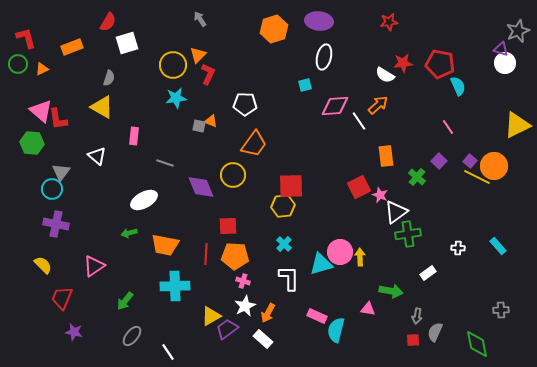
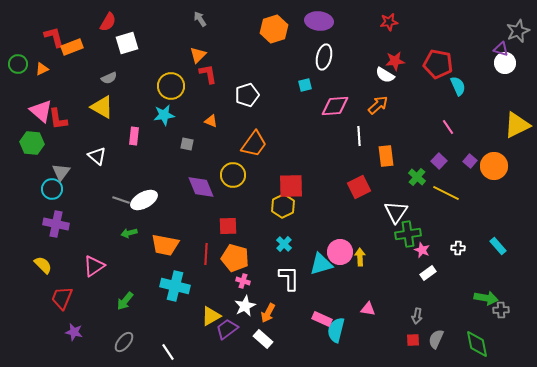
red L-shape at (26, 38): moved 28 px right, 1 px up
red star at (403, 63): moved 8 px left, 2 px up
red pentagon at (440, 64): moved 2 px left
yellow circle at (173, 65): moved 2 px left, 21 px down
red L-shape at (208, 74): rotated 35 degrees counterclockwise
gray semicircle at (109, 78): rotated 49 degrees clockwise
cyan star at (176, 98): moved 12 px left, 17 px down
white pentagon at (245, 104): moved 2 px right, 9 px up; rotated 20 degrees counterclockwise
white line at (359, 121): moved 15 px down; rotated 30 degrees clockwise
gray square at (199, 126): moved 12 px left, 18 px down
gray line at (165, 163): moved 44 px left, 37 px down
yellow line at (477, 177): moved 31 px left, 16 px down
pink star at (380, 195): moved 42 px right, 55 px down
yellow hexagon at (283, 206): rotated 20 degrees counterclockwise
white triangle at (396, 212): rotated 20 degrees counterclockwise
orange pentagon at (235, 256): moved 2 px down; rotated 12 degrees clockwise
cyan cross at (175, 286): rotated 16 degrees clockwise
green arrow at (391, 291): moved 95 px right, 7 px down
pink rectangle at (317, 316): moved 5 px right, 3 px down
gray semicircle at (435, 332): moved 1 px right, 7 px down
gray ellipse at (132, 336): moved 8 px left, 6 px down
